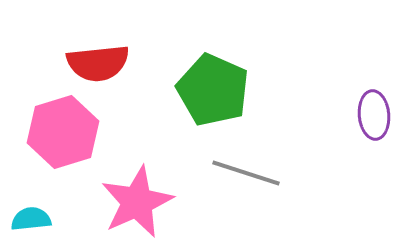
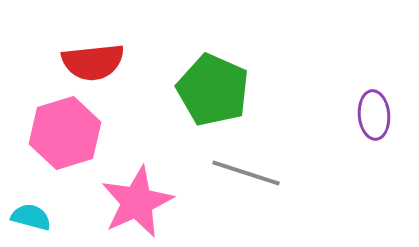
red semicircle: moved 5 px left, 1 px up
pink hexagon: moved 2 px right, 1 px down
cyan semicircle: moved 2 px up; rotated 21 degrees clockwise
